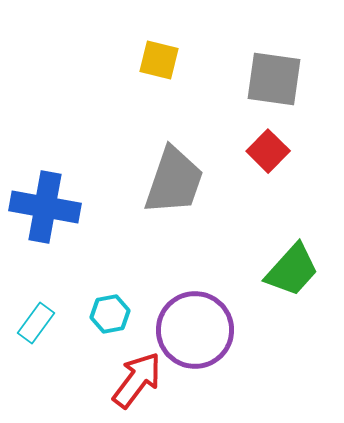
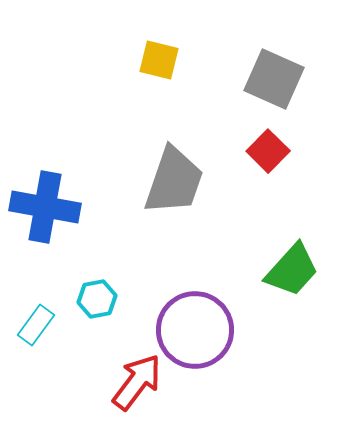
gray square: rotated 16 degrees clockwise
cyan hexagon: moved 13 px left, 15 px up
cyan rectangle: moved 2 px down
red arrow: moved 2 px down
